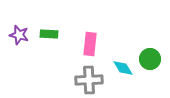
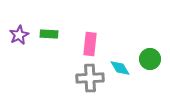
purple star: rotated 30 degrees clockwise
cyan diamond: moved 3 px left
gray cross: moved 1 px right, 2 px up
